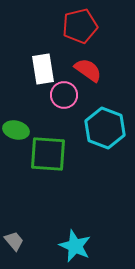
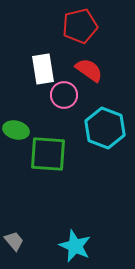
red semicircle: moved 1 px right
